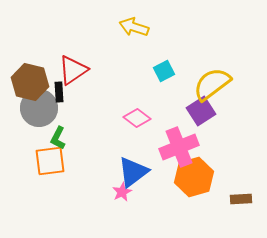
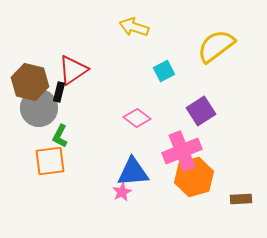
yellow semicircle: moved 4 px right, 38 px up
black rectangle: rotated 18 degrees clockwise
green L-shape: moved 2 px right, 2 px up
pink cross: moved 3 px right, 4 px down
blue triangle: rotated 32 degrees clockwise
